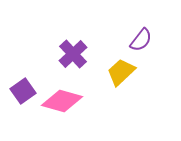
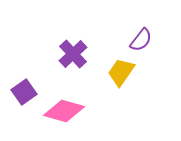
yellow trapezoid: rotated 12 degrees counterclockwise
purple square: moved 1 px right, 1 px down
pink diamond: moved 2 px right, 10 px down
